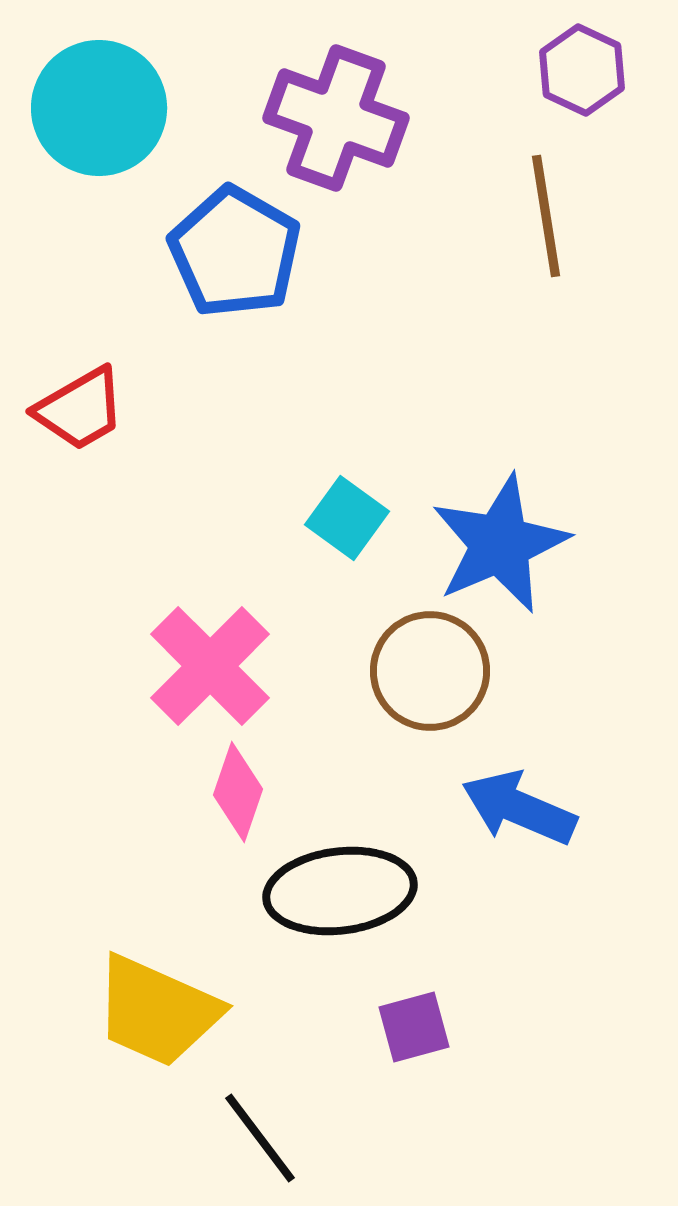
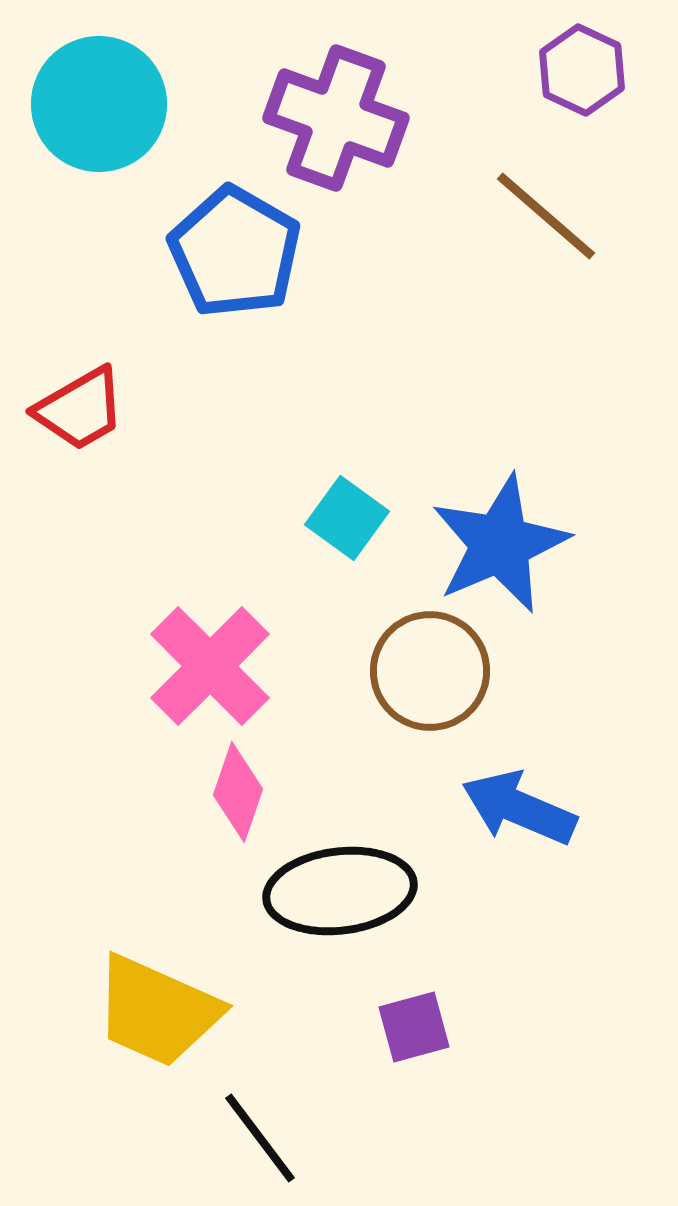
cyan circle: moved 4 px up
brown line: rotated 40 degrees counterclockwise
